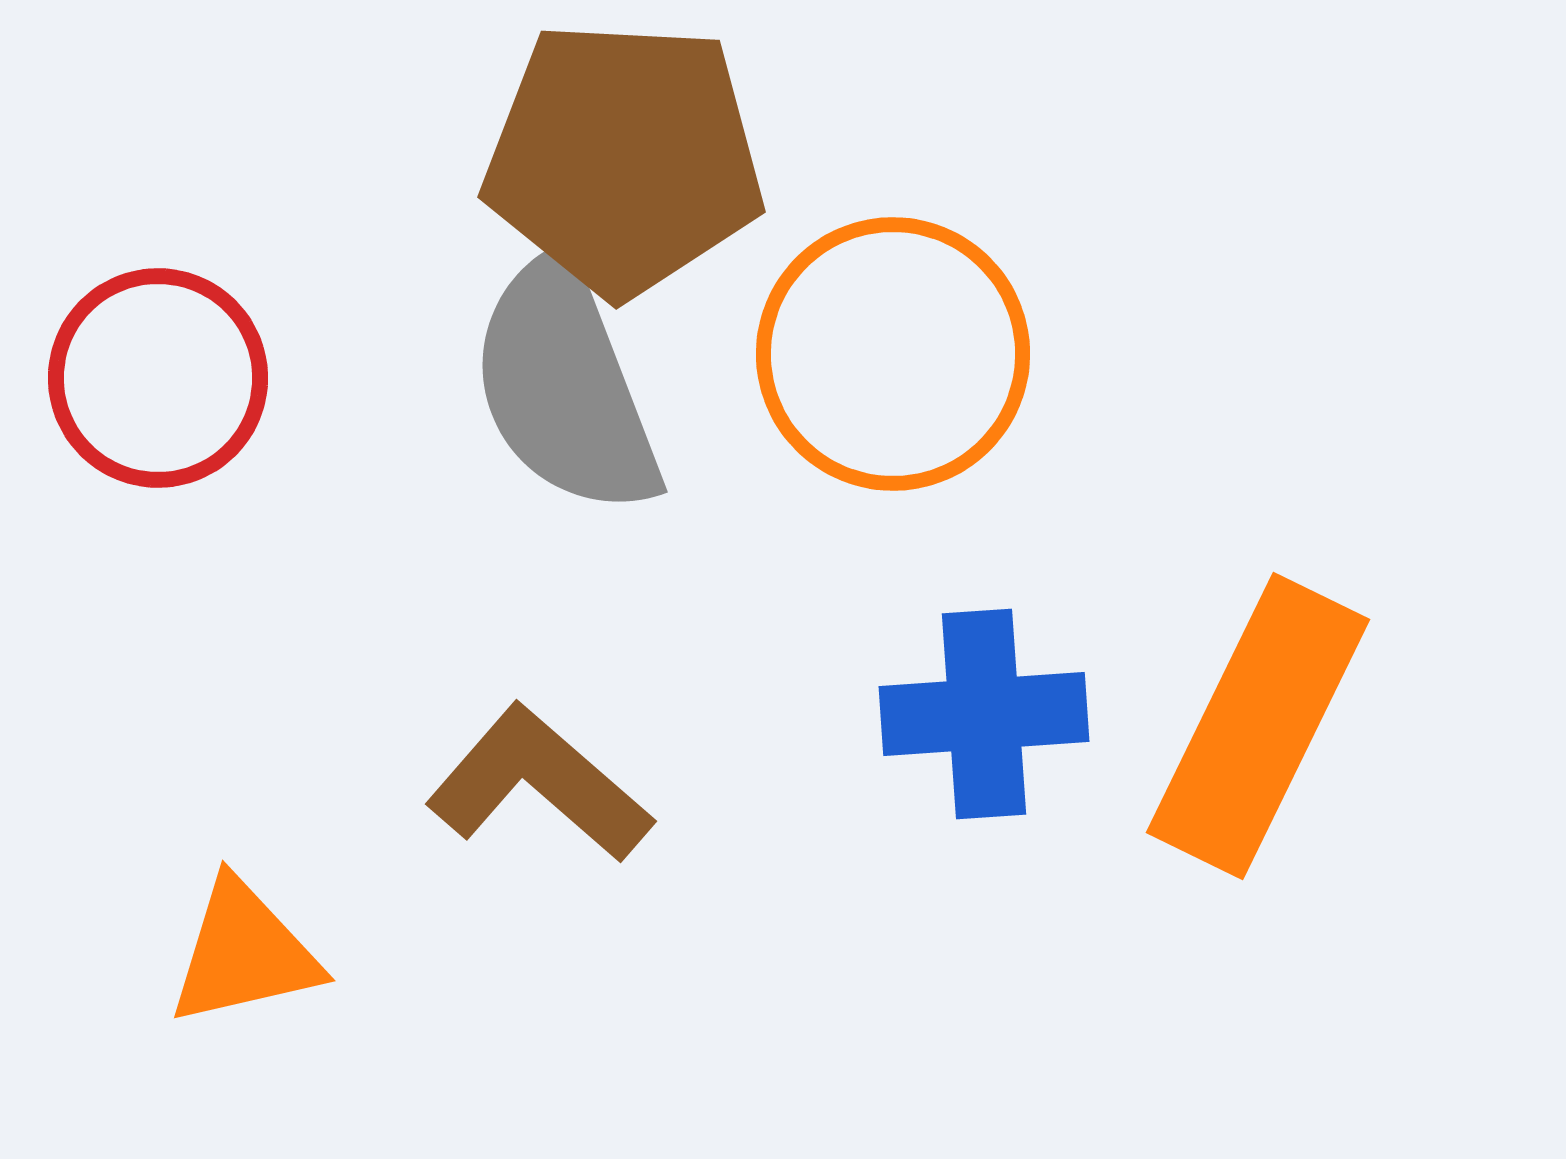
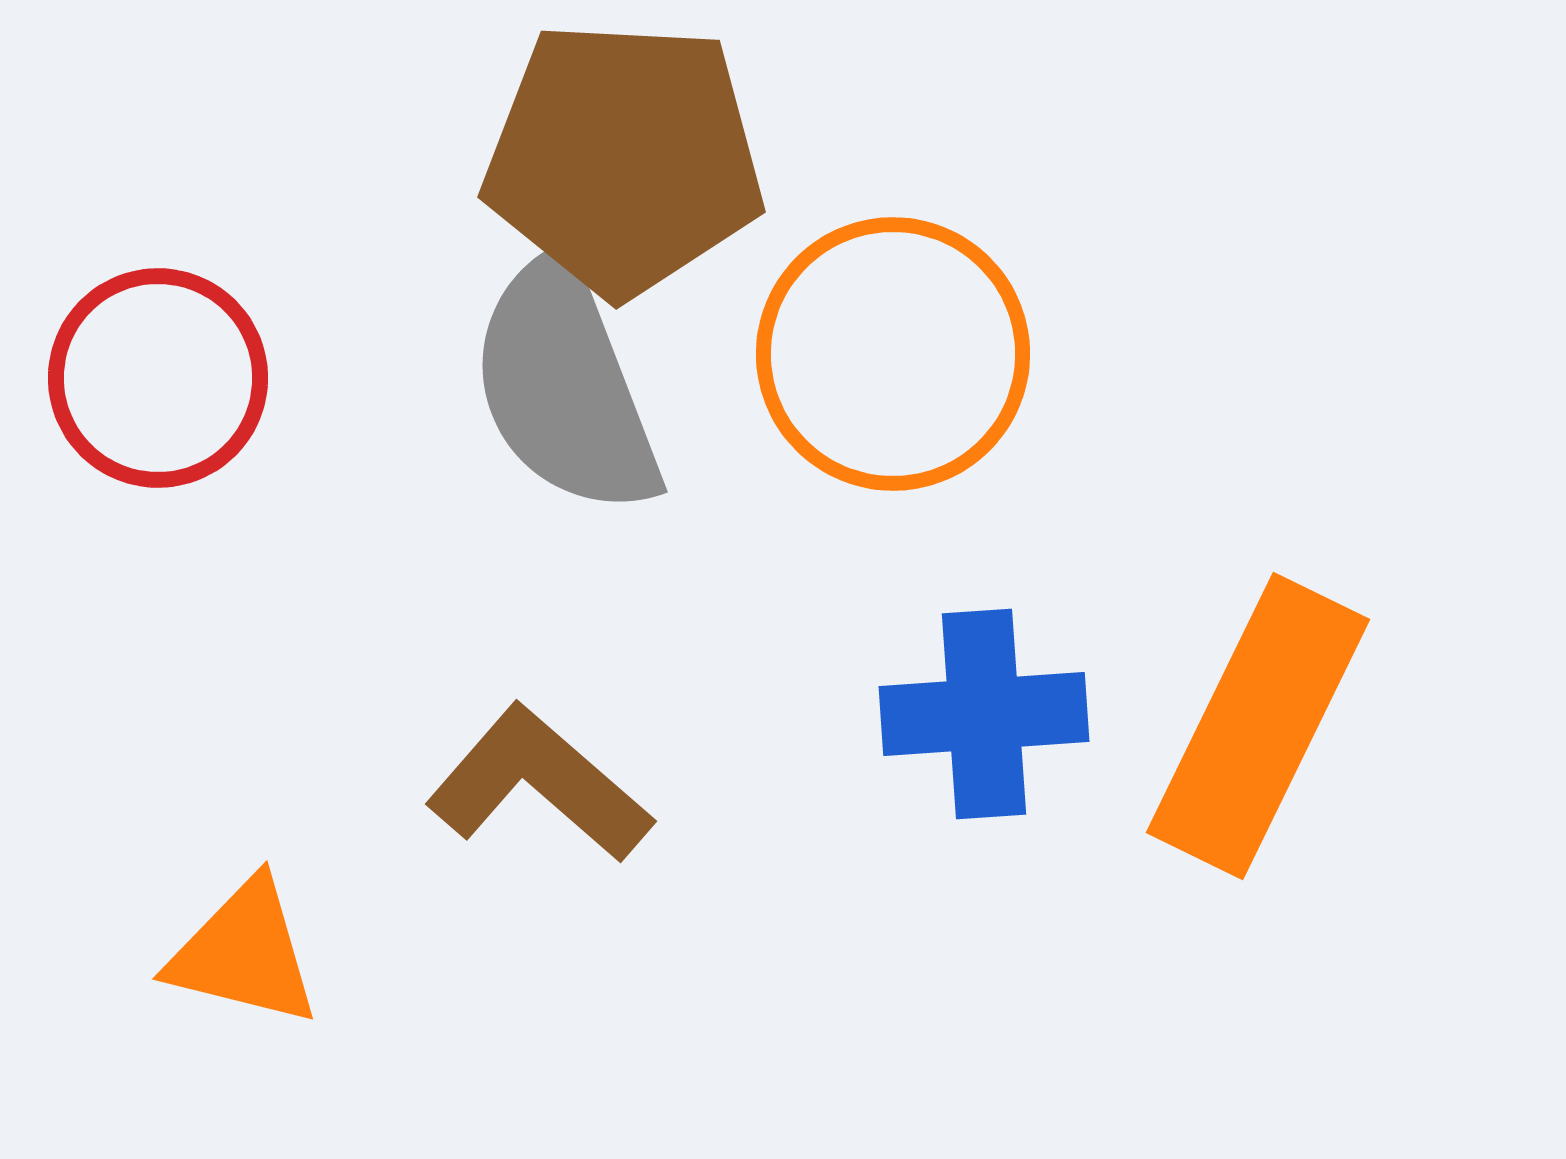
orange triangle: rotated 27 degrees clockwise
